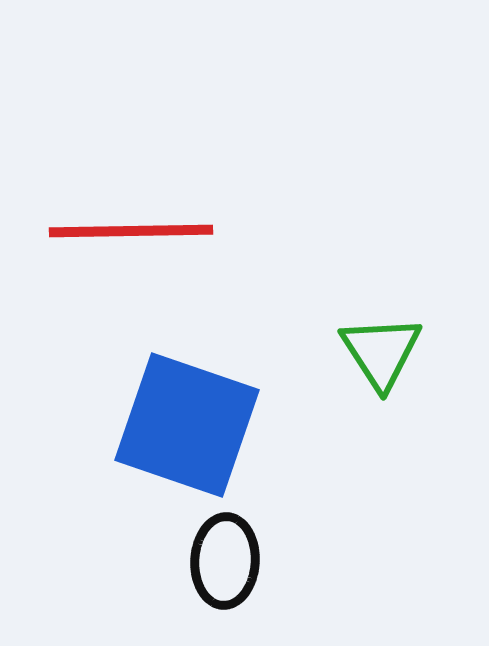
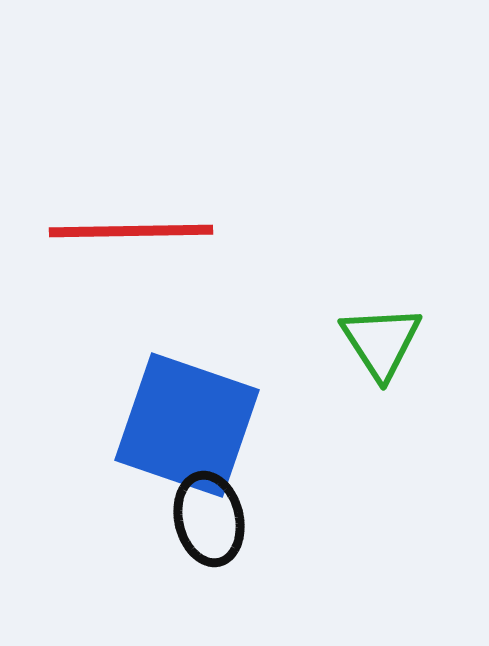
green triangle: moved 10 px up
black ellipse: moved 16 px left, 42 px up; rotated 16 degrees counterclockwise
